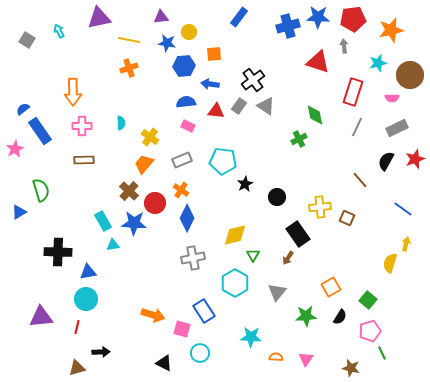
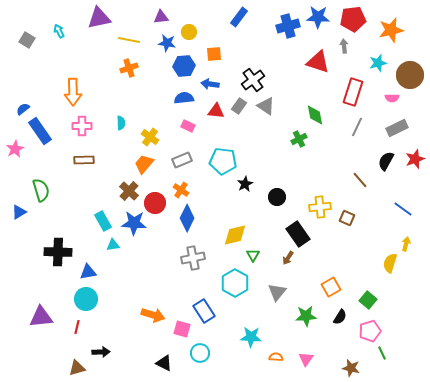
blue semicircle at (186, 102): moved 2 px left, 4 px up
